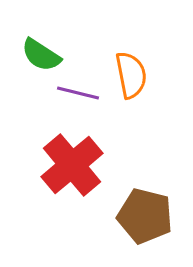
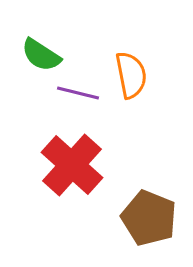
red cross: rotated 8 degrees counterclockwise
brown pentagon: moved 4 px right, 2 px down; rotated 8 degrees clockwise
